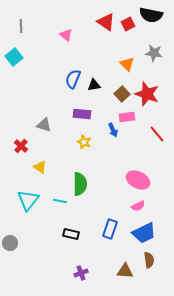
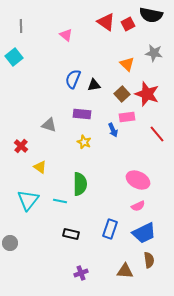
gray triangle: moved 5 px right
